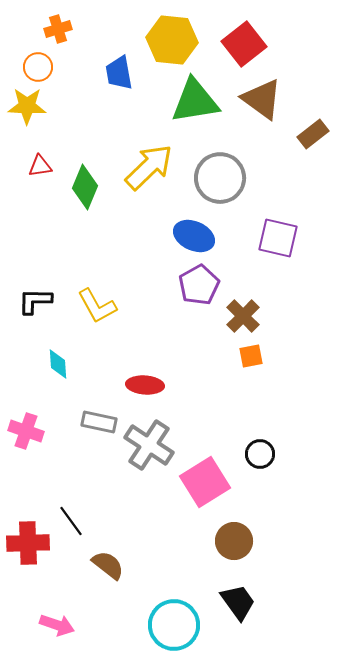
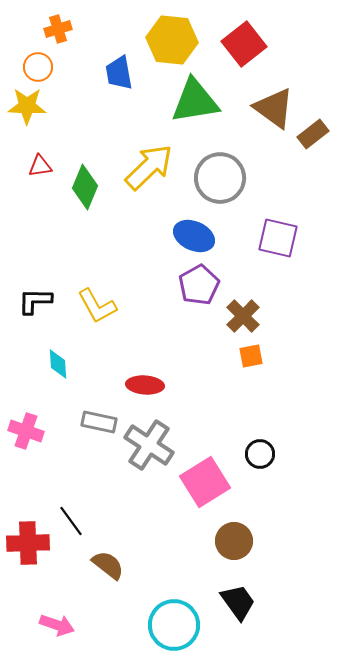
brown triangle: moved 12 px right, 9 px down
